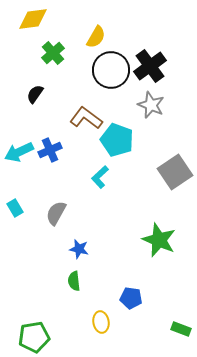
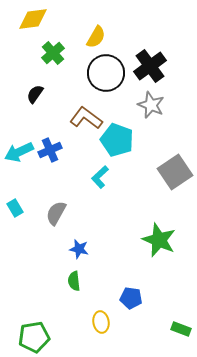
black circle: moved 5 px left, 3 px down
